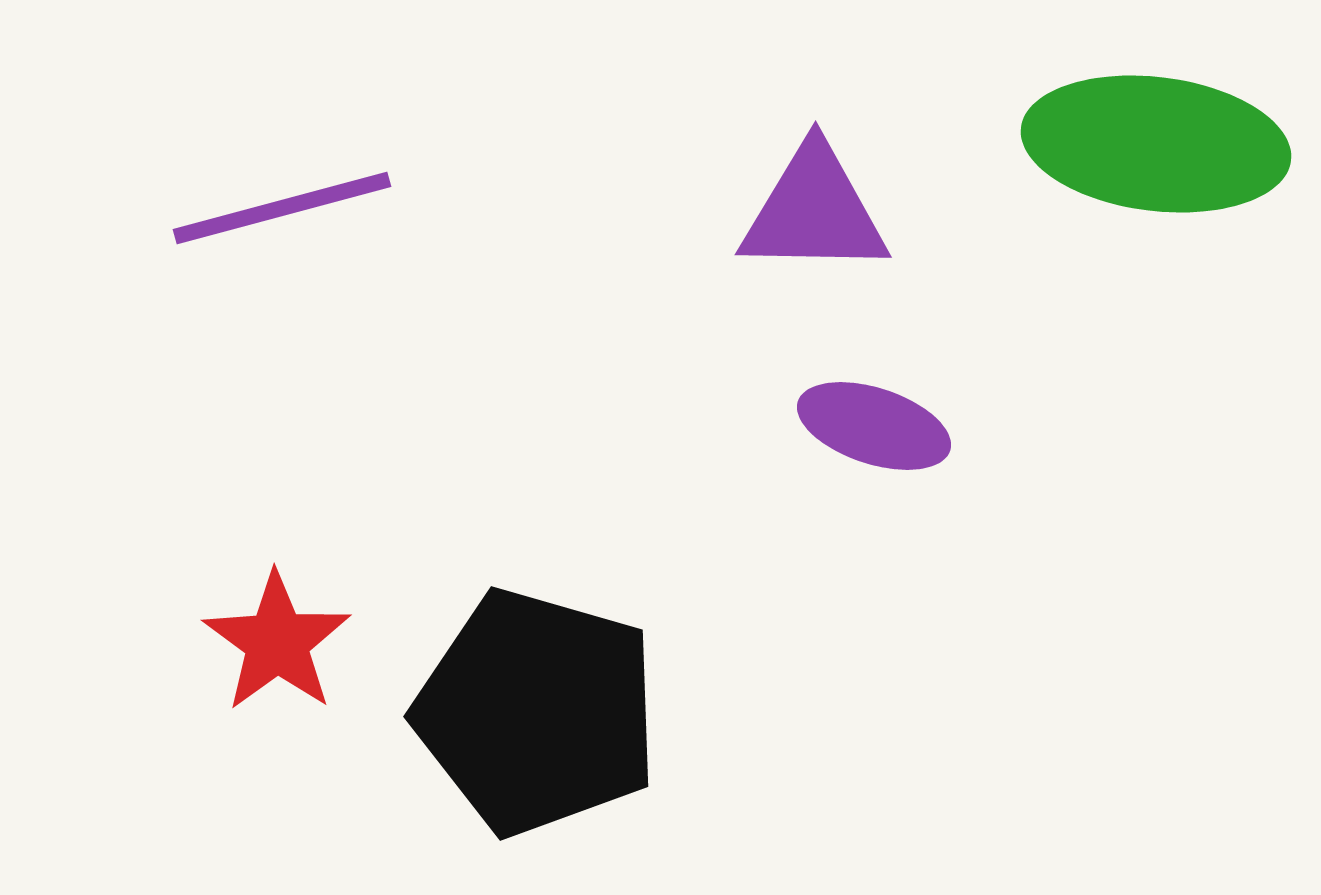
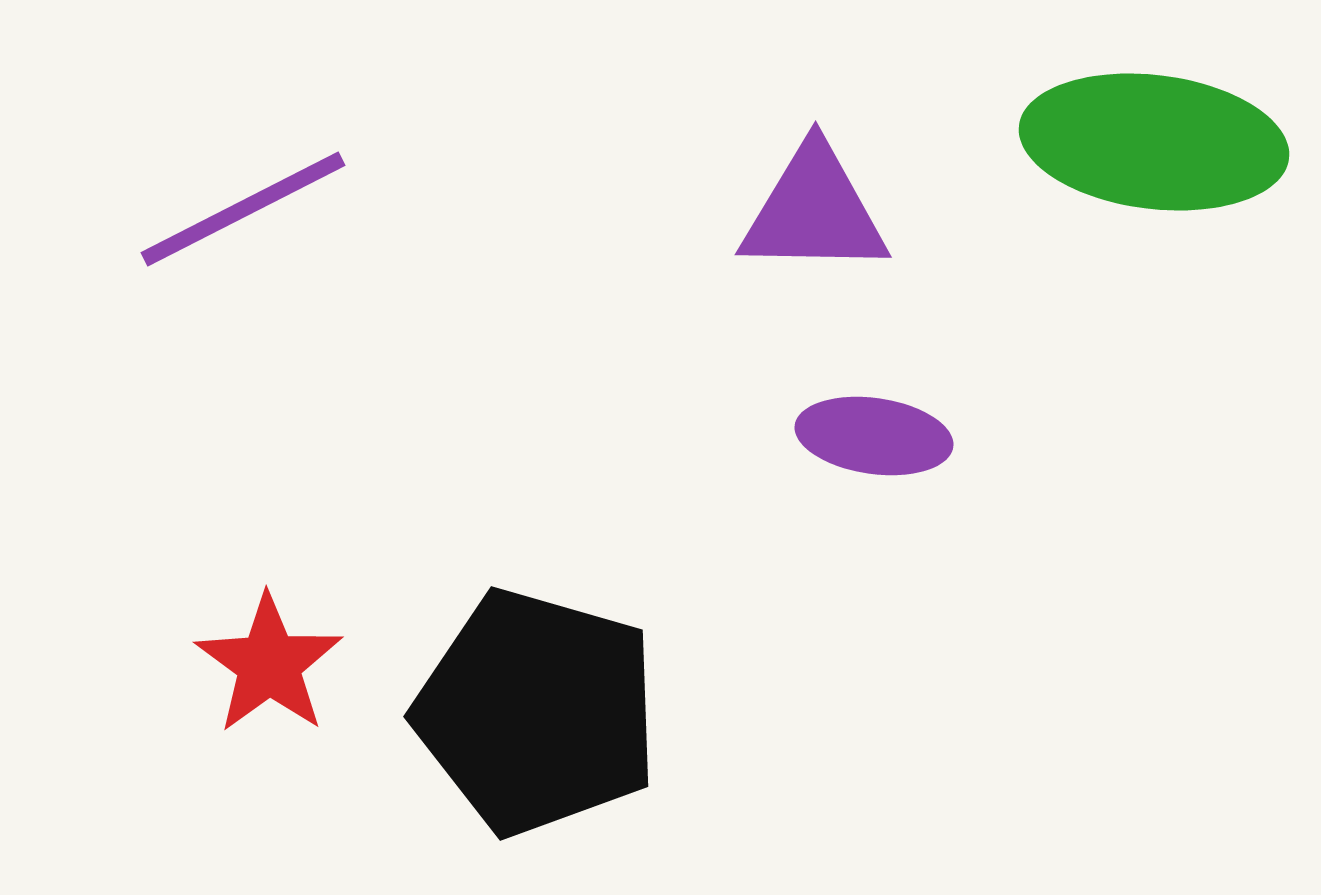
green ellipse: moved 2 px left, 2 px up
purple line: moved 39 px left, 1 px down; rotated 12 degrees counterclockwise
purple ellipse: moved 10 px down; rotated 10 degrees counterclockwise
red star: moved 8 px left, 22 px down
